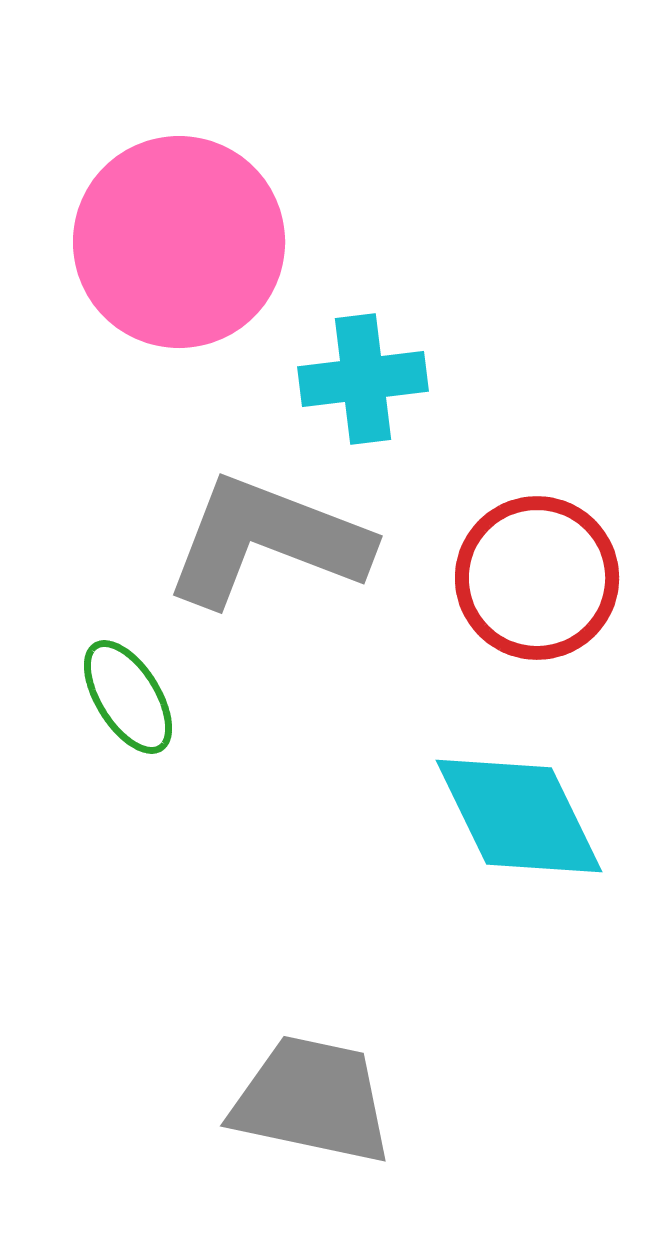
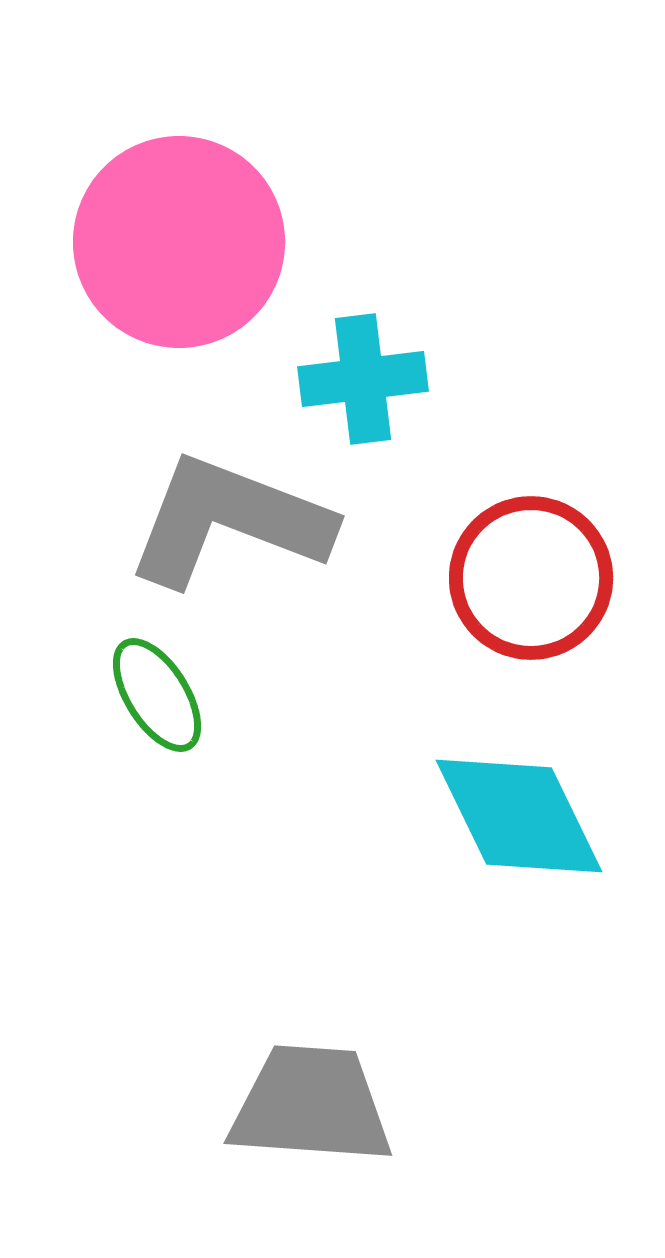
gray L-shape: moved 38 px left, 20 px up
red circle: moved 6 px left
green ellipse: moved 29 px right, 2 px up
gray trapezoid: moved 1 px left, 5 px down; rotated 8 degrees counterclockwise
